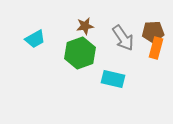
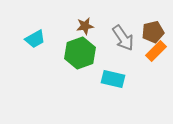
brown pentagon: rotated 10 degrees counterclockwise
orange rectangle: moved 3 px down; rotated 30 degrees clockwise
